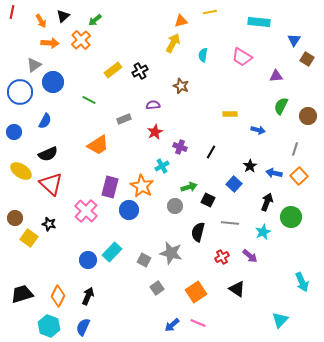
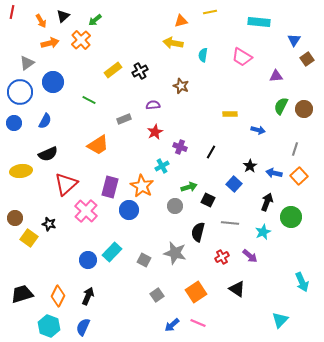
orange arrow at (50, 43): rotated 18 degrees counterclockwise
yellow arrow at (173, 43): rotated 108 degrees counterclockwise
brown square at (307, 59): rotated 24 degrees clockwise
gray triangle at (34, 65): moved 7 px left, 2 px up
brown circle at (308, 116): moved 4 px left, 7 px up
blue circle at (14, 132): moved 9 px up
yellow ellipse at (21, 171): rotated 40 degrees counterclockwise
red triangle at (51, 184): moved 15 px right; rotated 35 degrees clockwise
gray star at (171, 253): moved 4 px right
gray square at (157, 288): moved 7 px down
